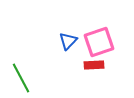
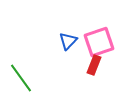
red rectangle: rotated 66 degrees counterclockwise
green line: rotated 8 degrees counterclockwise
